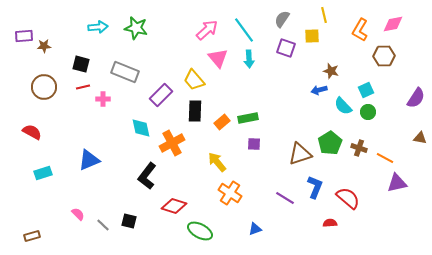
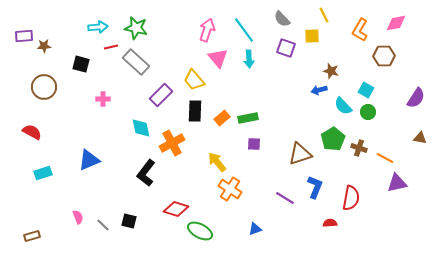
yellow line at (324, 15): rotated 14 degrees counterclockwise
gray semicircle at (282, 19): rotated 78 degrees counterclockwise
pink diamond at (393, 24): moved 3 px right, 1 px up
pink arrow at (207, 30): rotated 30 degrees counterclockwise
gray rectangle at (125, 72): moved 11 px right, 10 px up; rotated 20 degrees clockwise
red line at (83, 87): moved 28 px right, 40 px up
cyan square at (366, 90): rotated 35 degrees counterclockwise
orange rectangle at (222, 122): moved 4 px up
green pentagon at (330, 143): moved 3 px right, 4 px up
black L-shape at (147, 176): moved 1 px left, 3 px up
orange cross at (230, 193): moved 4 px up
red semicircle at (348, 198): moved 3 px right; rotated 60 degrees clockwise
red diamond at (174, 206): moved 2 px right, 3 px down
pink semicircle at (78, 214): moved 3 px down; rotated 24 degrees clockwise
